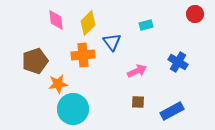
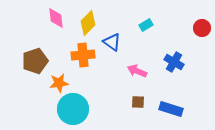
red circle: moved 7 px right, 14 px down
pink diamond: moved 2 px up
cyan rectangle: rotated 16 degrees counterclockwise
blue triangle: rotated 18 degrees counterclockwise
blue cross: moved 4 px left
pink arrow: rotated 132 degrees counterclockwise
orange star: moved 1 px right, 1 px up
blue rectangle: moved 1 px left, 2 px up; rotated 45 degrees clockwise
